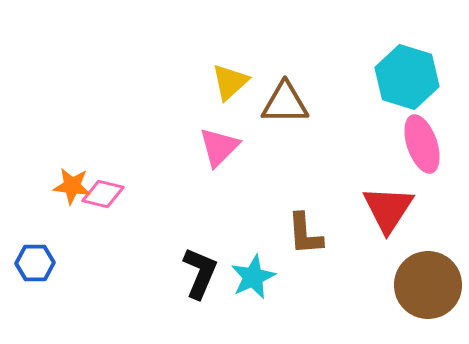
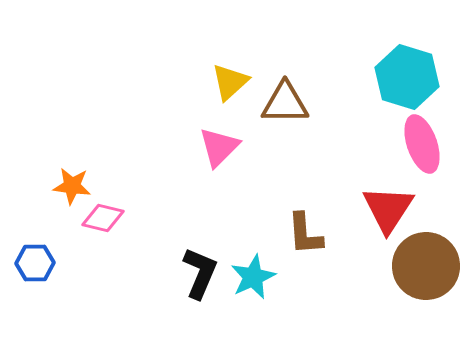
pink diamond: moved 24 px down
brown circle: moved 2 px left, 19 px up
